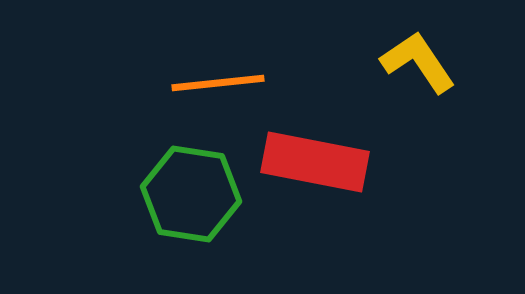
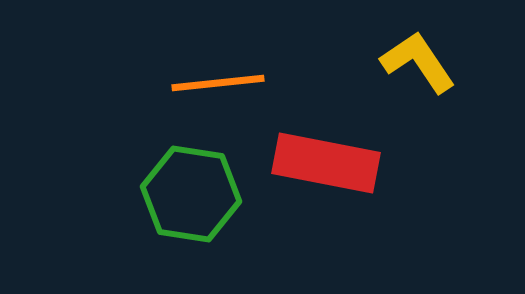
red rectangle: moved 11 px right, 1 px down
